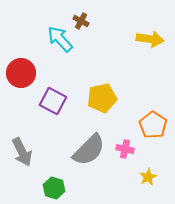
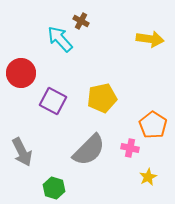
pink cross: moved 5 px right, 1 px up
